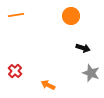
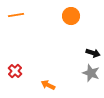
black arrow: moved 10 px right, 5 px down
